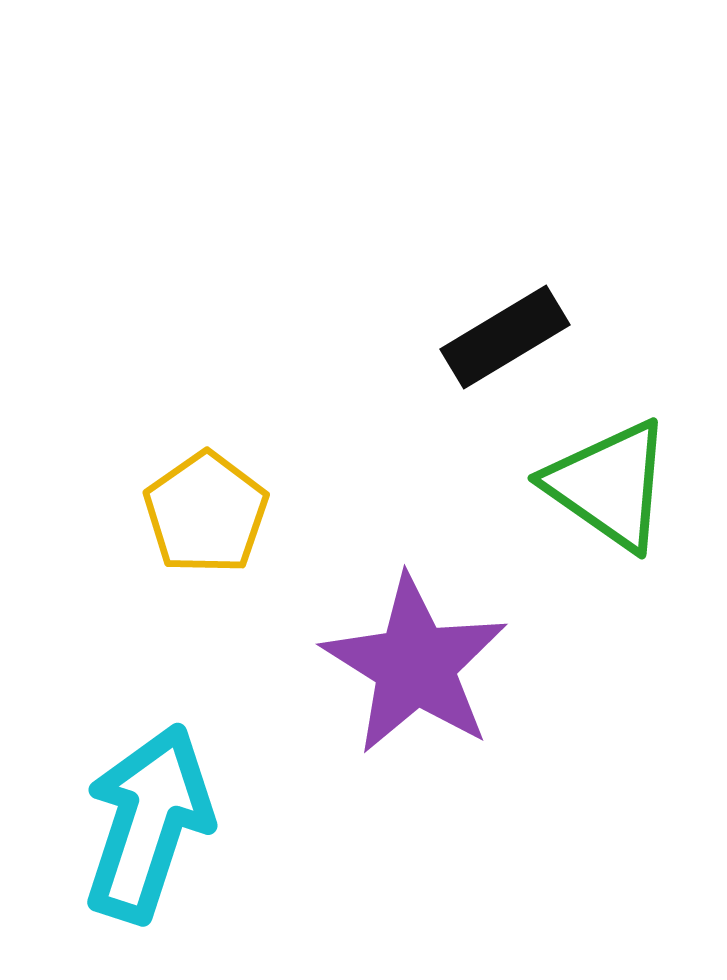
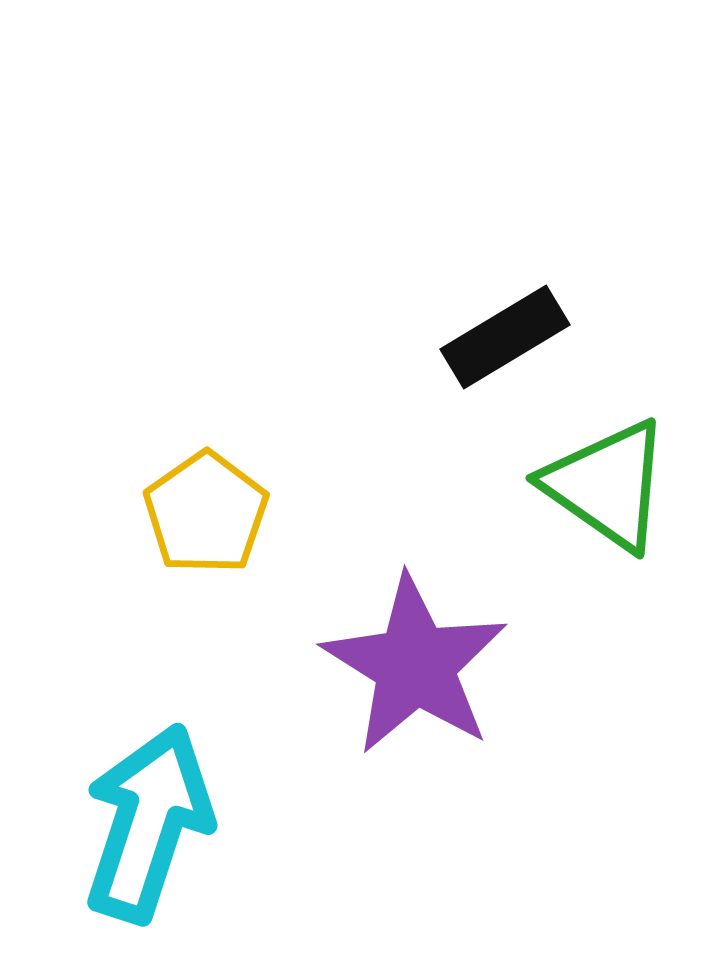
green triangle: moved 2 px left
